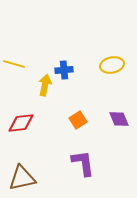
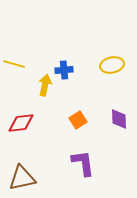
purple diamond: rotated 20 degrees clockwise
